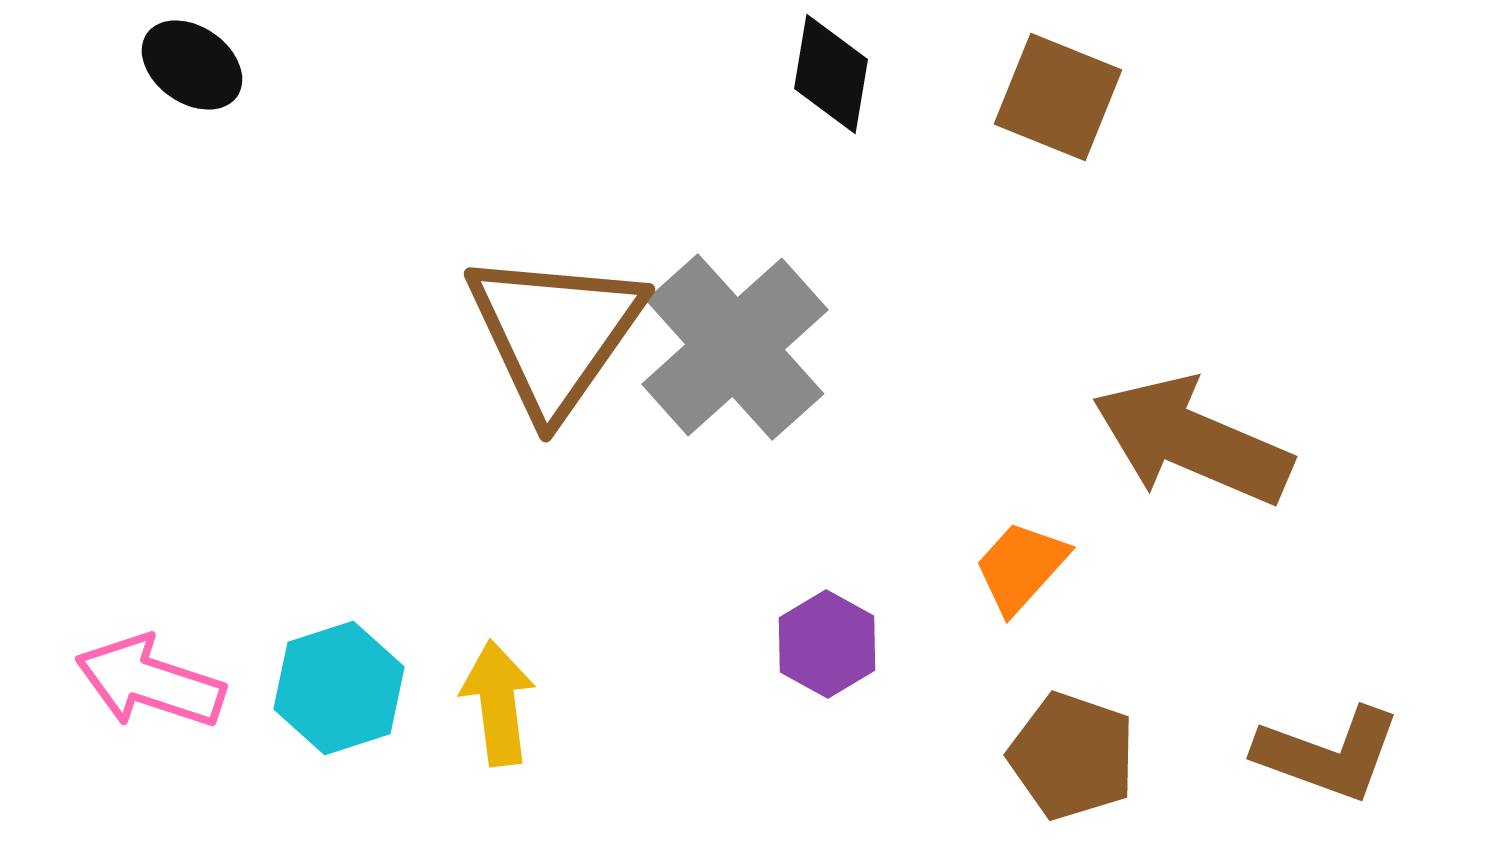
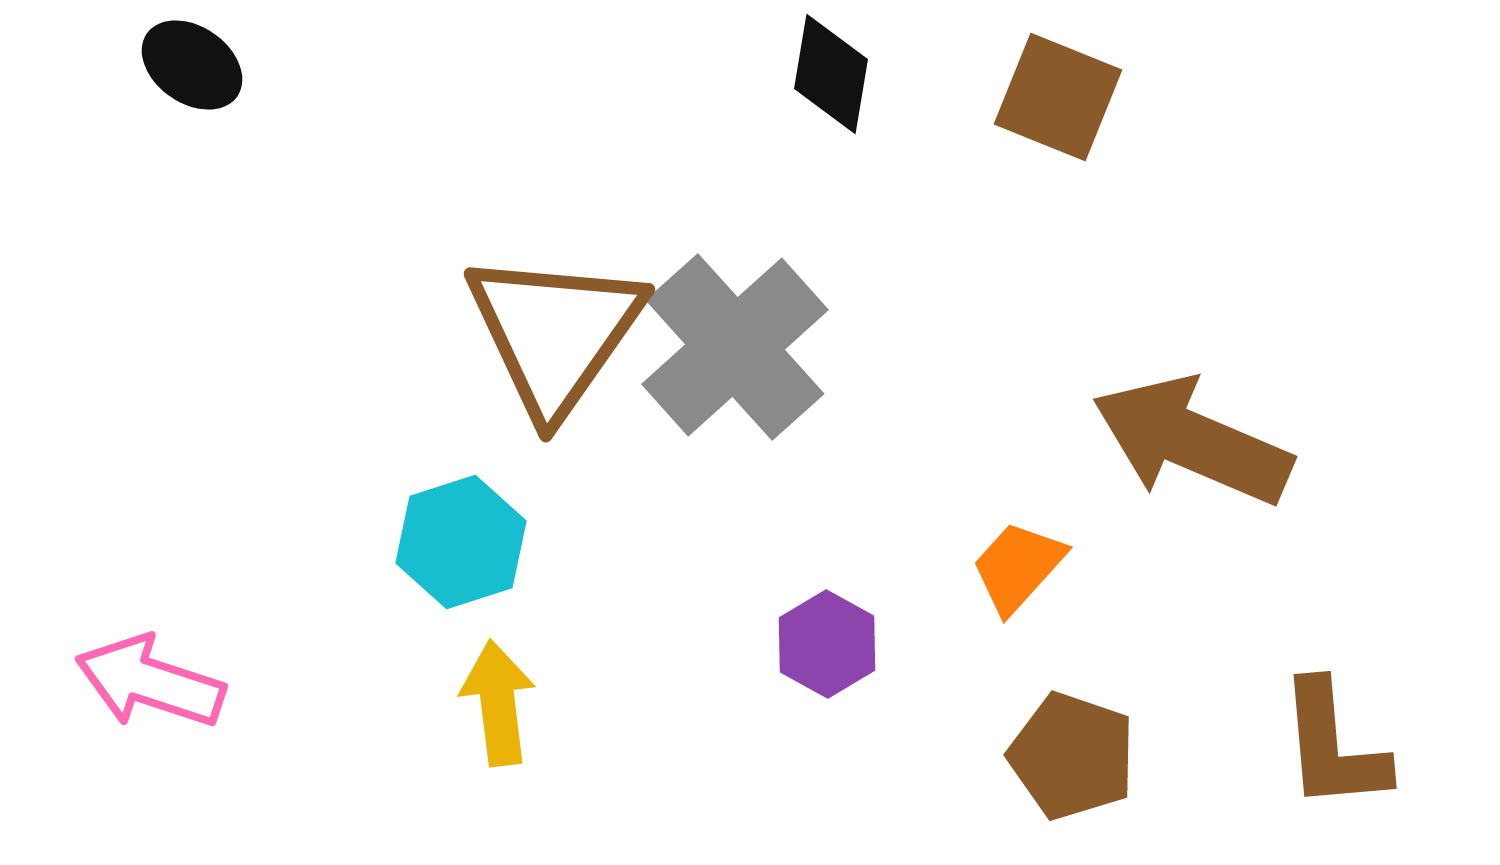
orange trapezoid: moved 3 px left
cyan hexagon: moved 122 px right, 146 px up
brown L-shape: moved 5 px right, 8 px up; rotated 65 degrees clockwise
